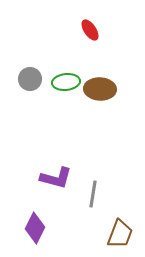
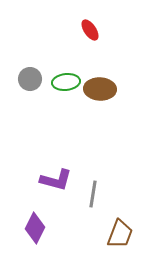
purple L-shape: moved 2 px down
